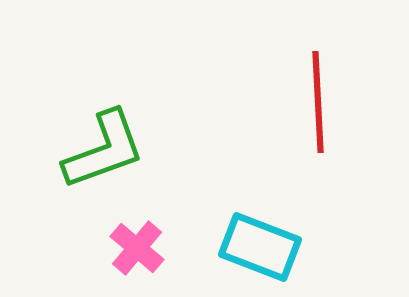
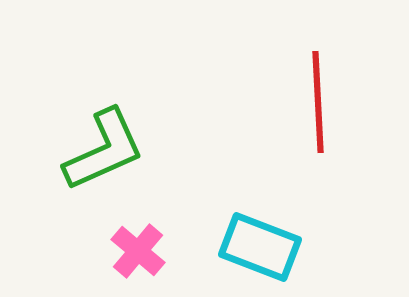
green L-shape: rotated 4 degrees counterclockwise
pink cross: moved 1 px right, 3 px down
